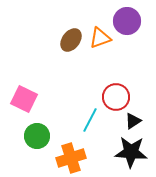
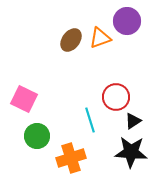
cyan line: rotated 45 degrees counterclockwise
